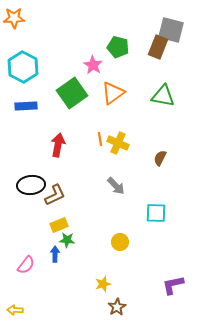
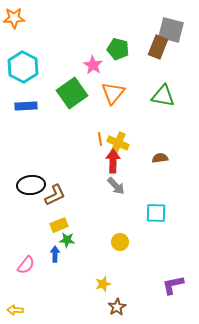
green pentagon: moved 2 px down
orange triangle: rotated 15 degrees counterclockwise
red arrow: moved 55 px right, 16 px down; rotated 10 degrees counterclockwise
brown semicircle: rotated 56 degrees clockwise
